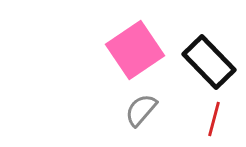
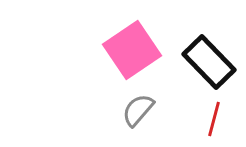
pink square: moved 3 px left
gray semicircle: moved 3 px left
